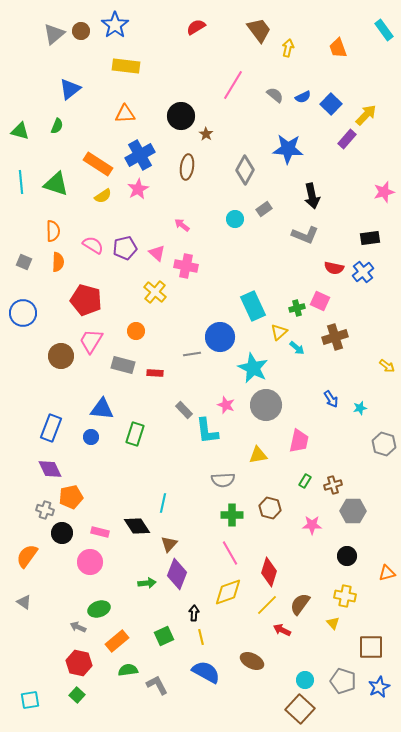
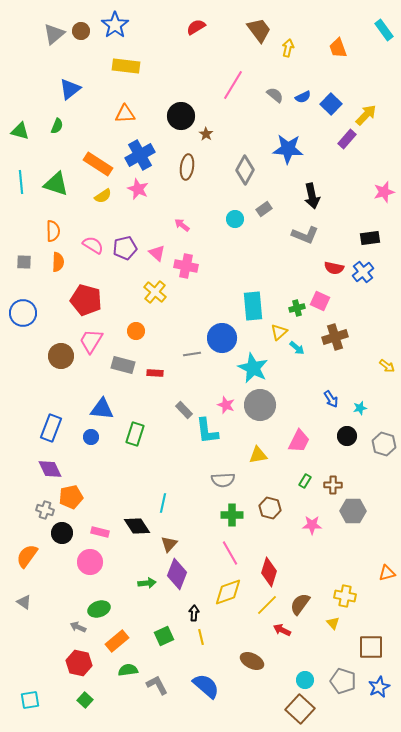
pink star at (138, 189): rotated 20 degrees counterclockwise
gray square at (24, 262): rotated 21 degrees counterclockwise
cyan rectangle at (253, 306): rotated 20 degrees clockwise
blue circle at (220, 337): moved 2 px right, 1 px down
gray circle at (266, 405): moved 6 px left
pink trapezoid at (299, 441): rotated 15 degrees clockwise
brown cross at (333, 485): rotated 18 degrees clockwise
black circle at (347, 556): moved 120 px up
blue semicircle at (206, 672): moved 14 px down; rotated 12 degrees clockwise
green square at (77, 695): moved 8 px right, 5 px down
